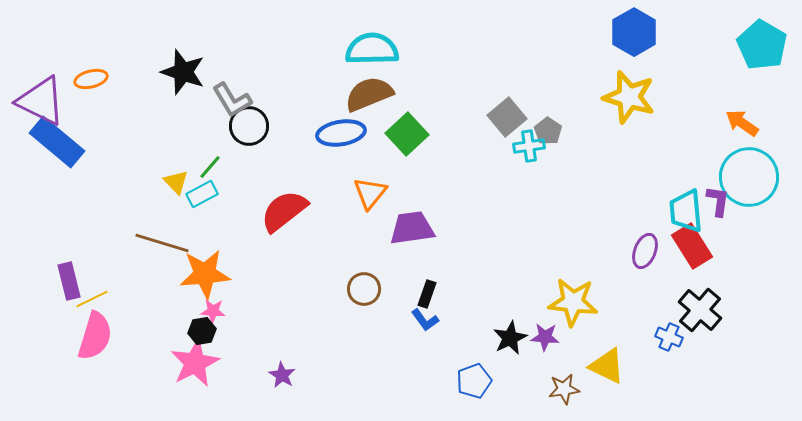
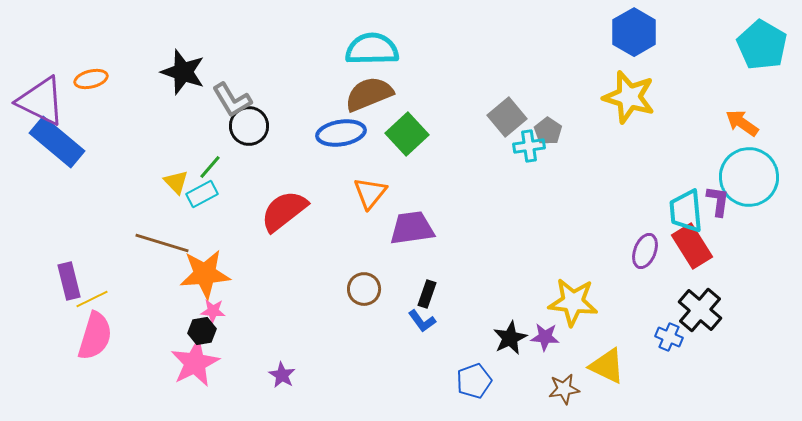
blue L-shape at (425, 320): moved 3 px left, 1 px down
